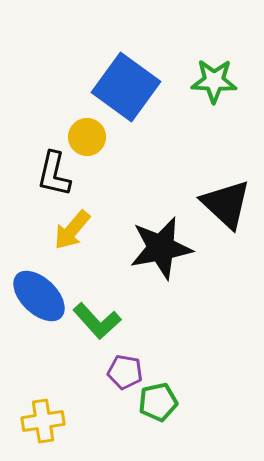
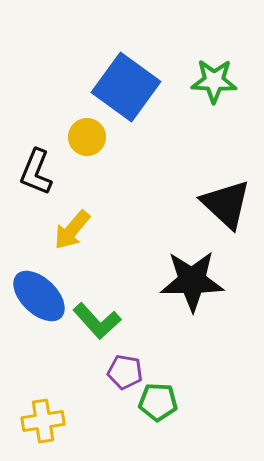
black L-shape: moved 18 px left, 2 px up; rotated 9 degrees clockwise
black star: moved 31 px right, 33 px down; rotated 10 degrees clockwise
green pentagon: rotated 15 degrees clockwise
